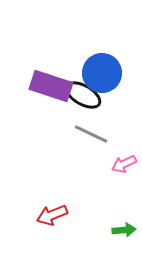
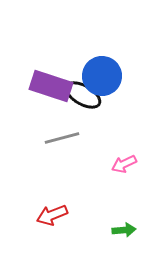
blue circle: moved 3 px down
gray line: moved 29 px left, 4 px down; rotated 40 degrees counterclockwise
